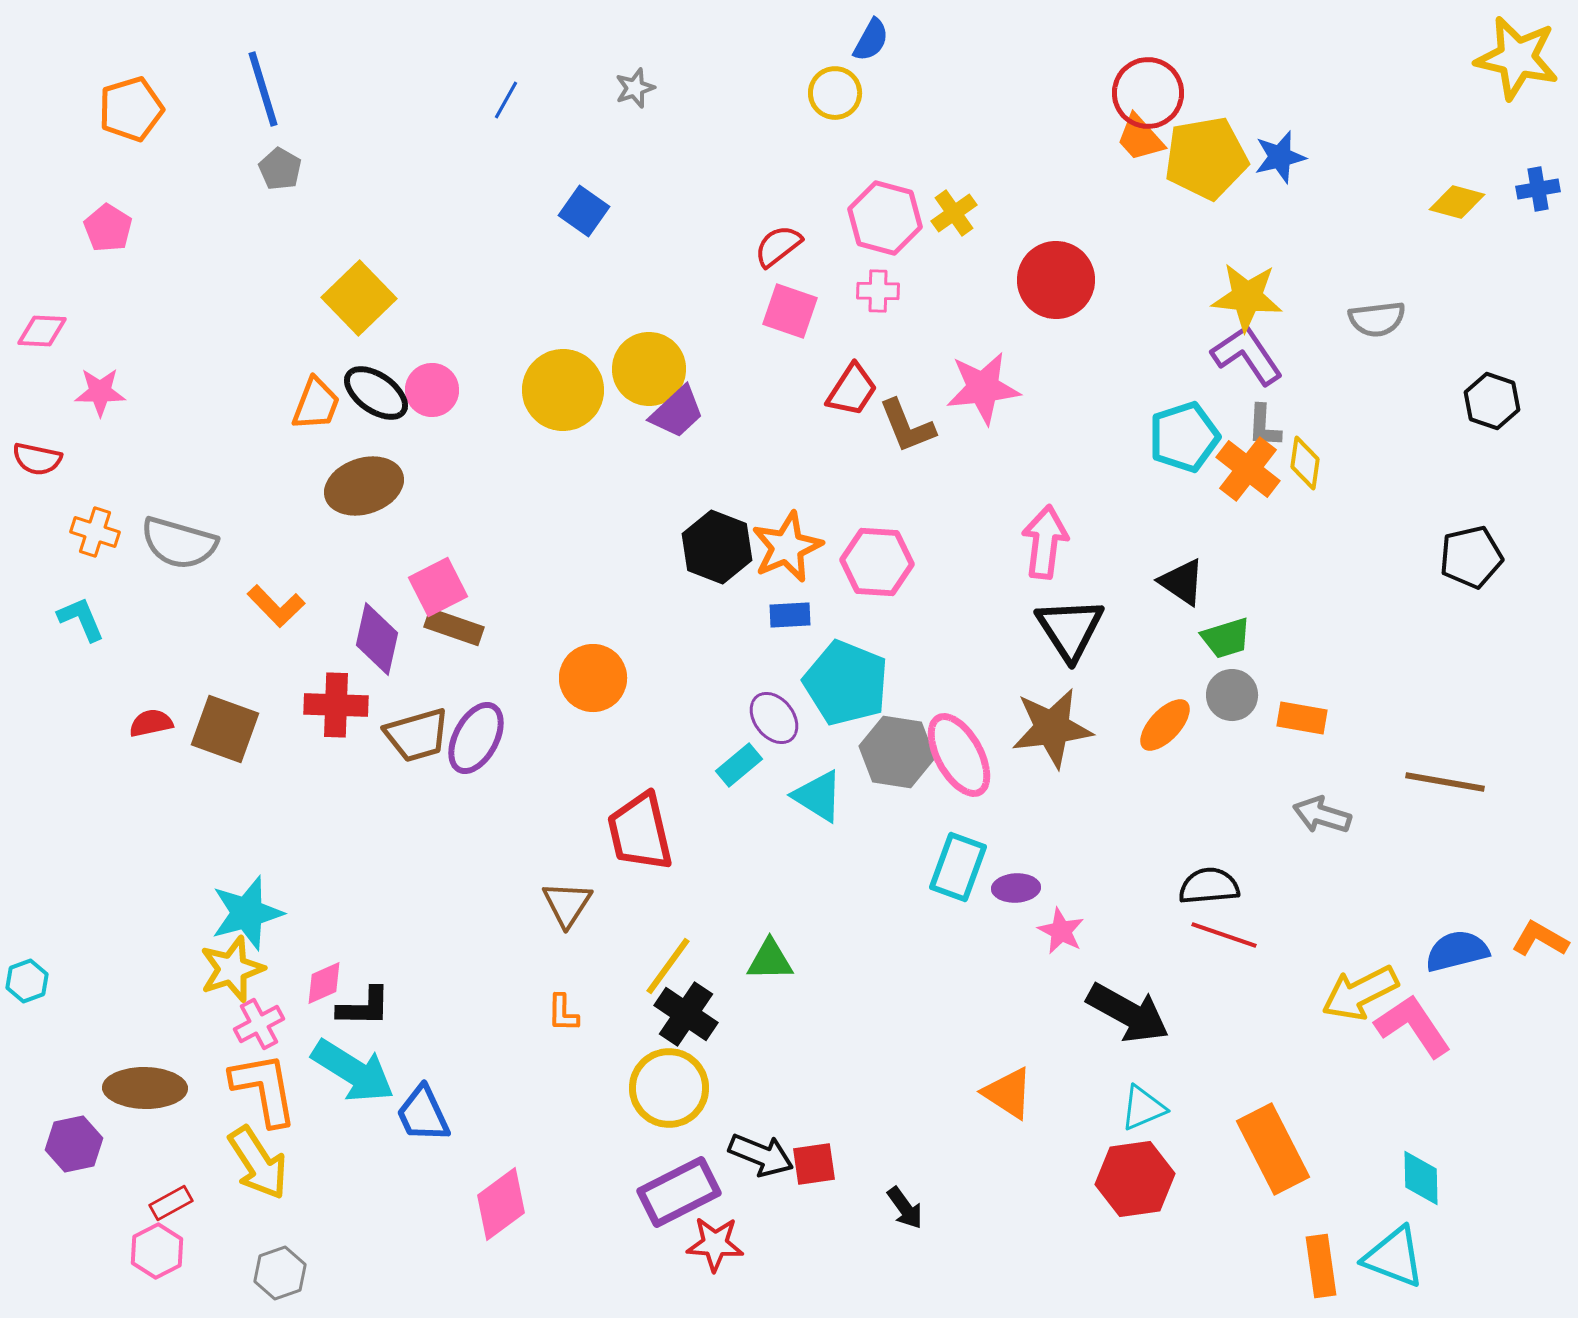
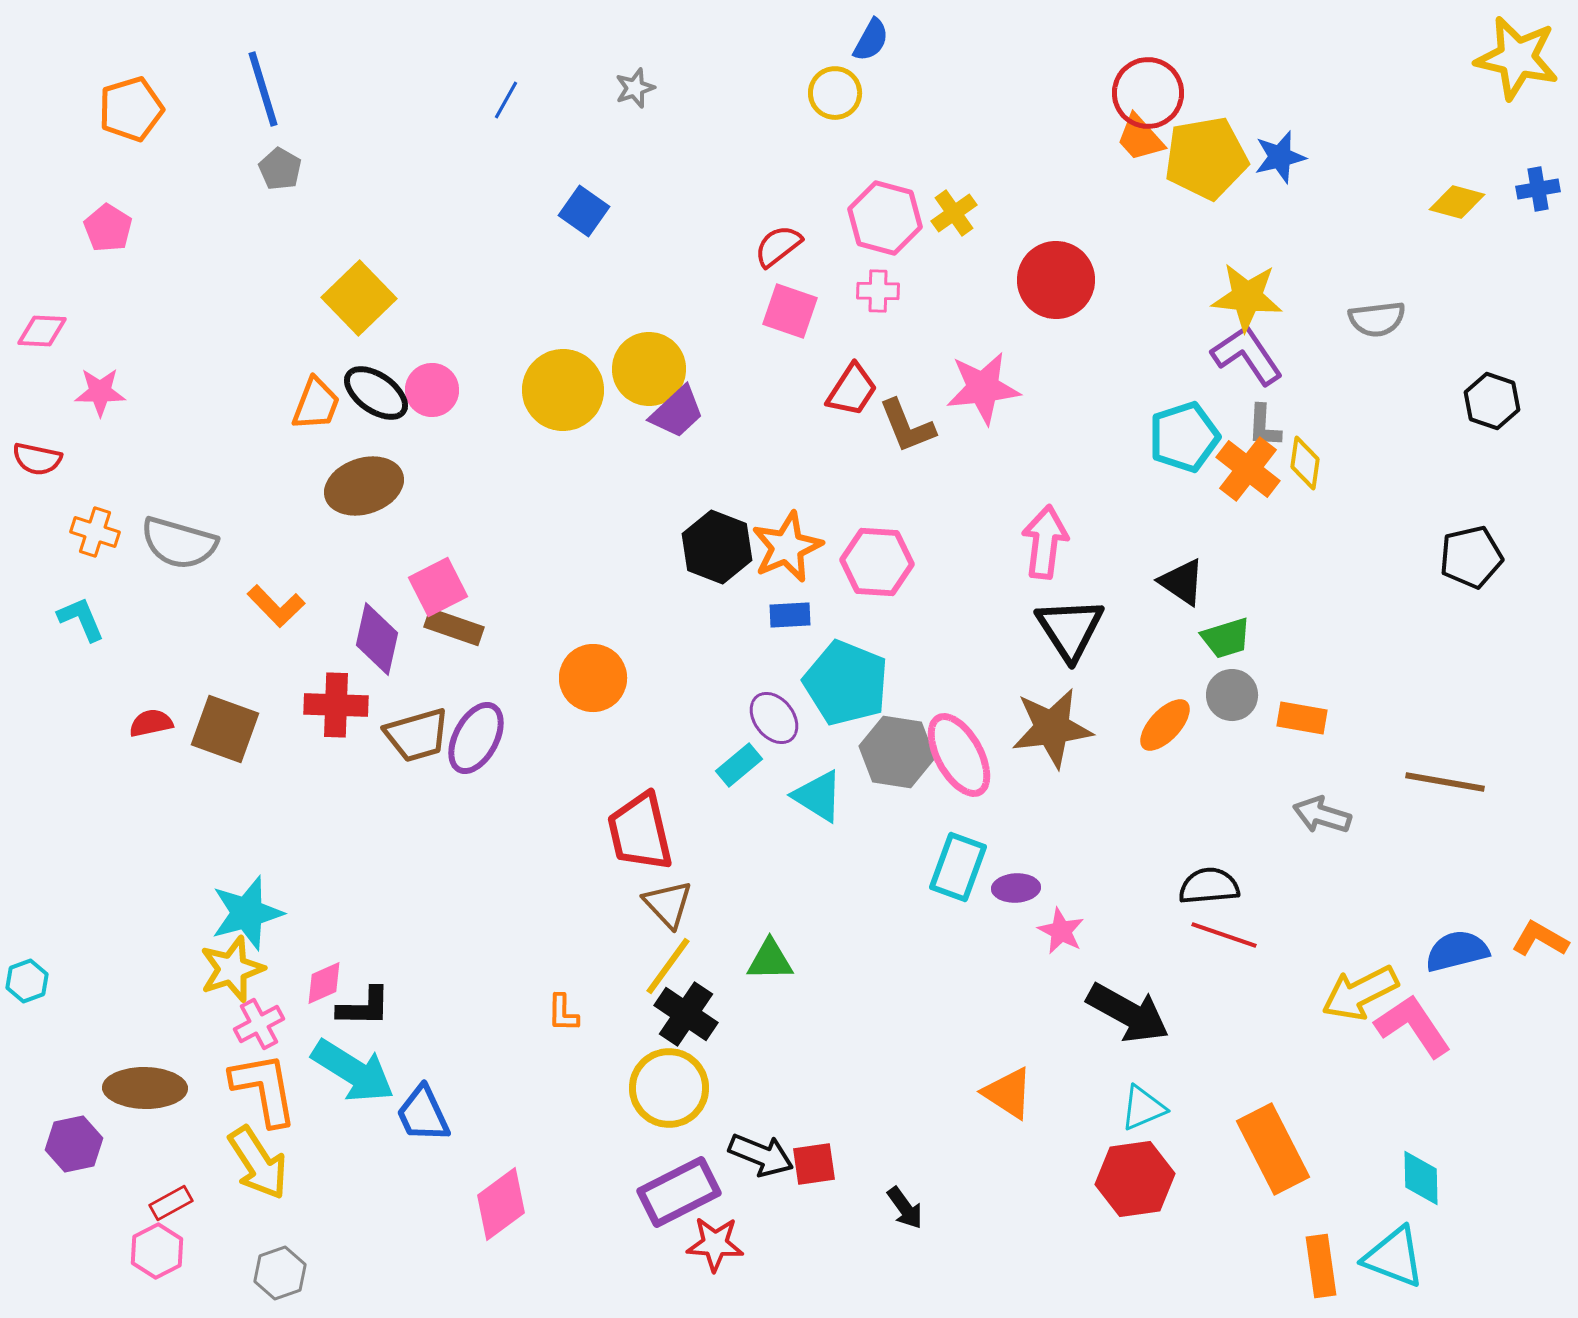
brown triangle at (567, 904): moved 101 px right; rotated 16 degrees counterclockwise
